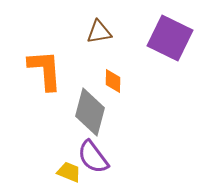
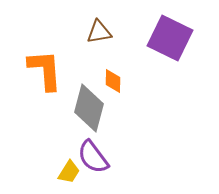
gray diamond: moved 1 px left, 4 px up
yellow trapezoid: rotated 100 degrees clockwise
